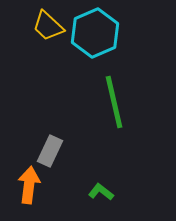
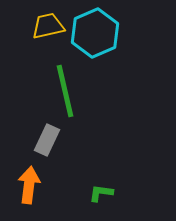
yellow trapezoid: rotated 124 degrees clockwise
green line: moved 49 px left, 11 px up
gray rectangle: moved 3 px left, 11 px up
green L-shape: moved 1 px down; rotated 30 degrees counterclockwise
